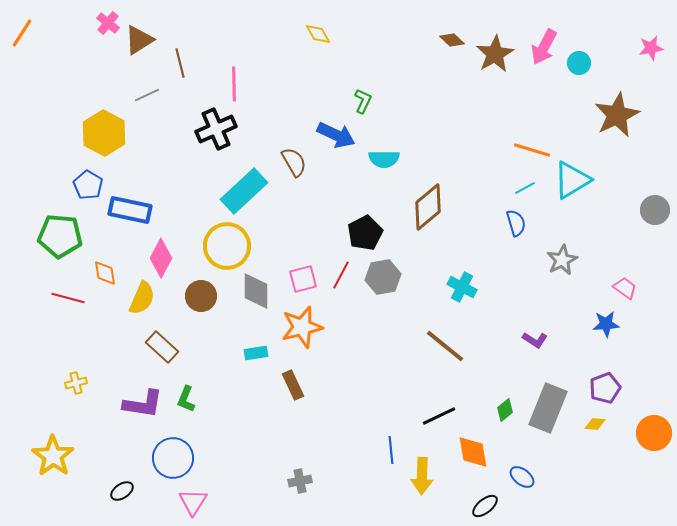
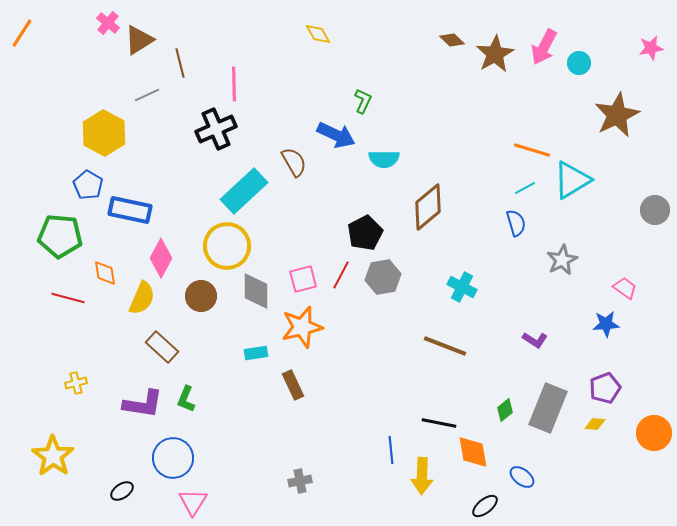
brown line at (445, 346): rotated 18 degrees counterclockwise
black line at (439, 416): moved 7 px down; rotated 36 degrees clockwise
